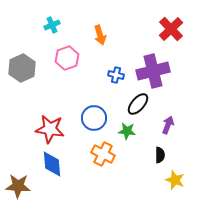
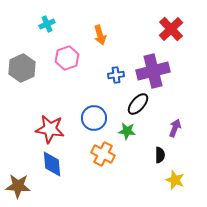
cyan cross: moved 5 px left, 1 px up
blue cross: rotated 21 degrees counterclockwise
purple arrow: moved 7 px right, 3 px down
